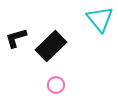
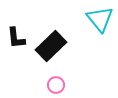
black L-shape: rotated 80 degrees counterclockwise
